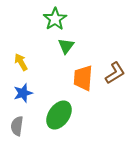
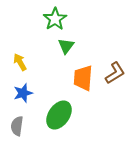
yellow arrow: moved 1 px left
